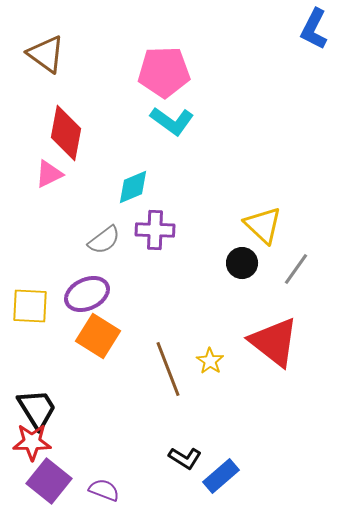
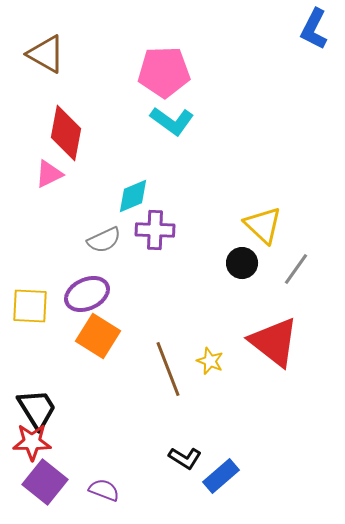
brown triangle: rotated 6 degrees counterclockwise
cyan diamond: moved 9 px down
gray semicircle: rotated 12 degrees clockwise
yellow star: rotated 12 degrees counterclockwise
purple square: moved 4 px left, 1 px down
